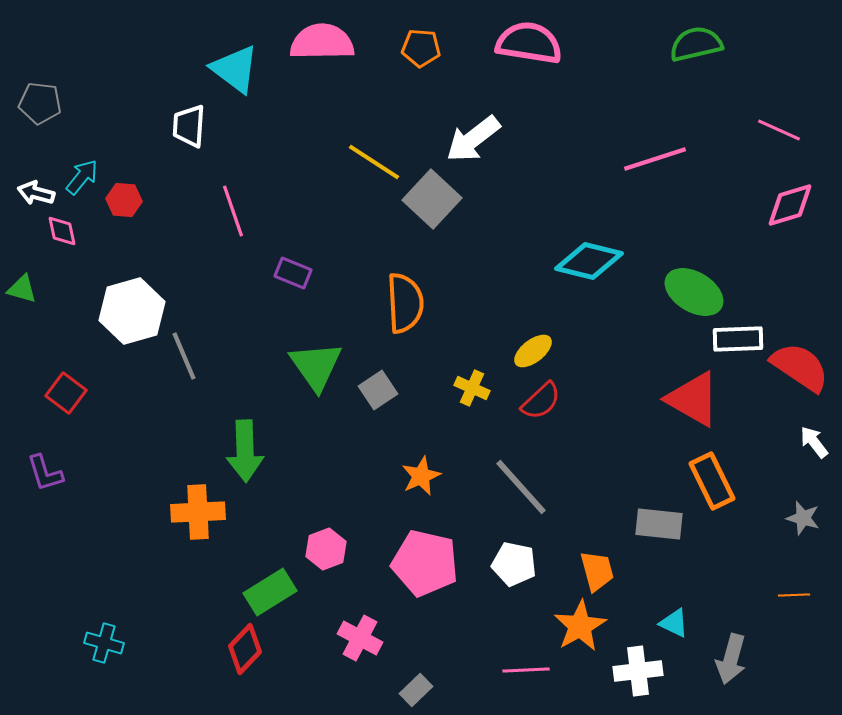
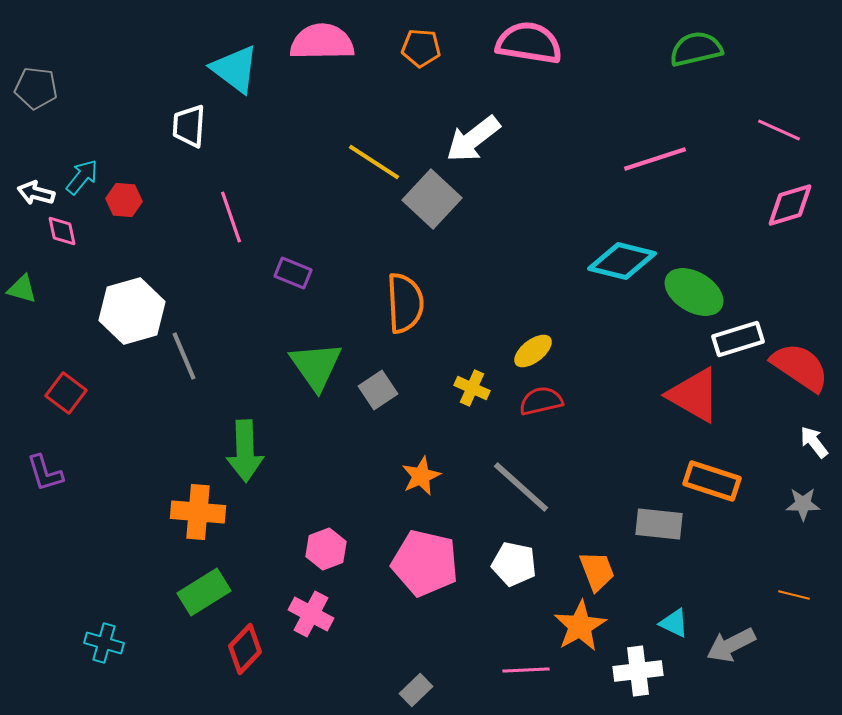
green semicircle at (696, 44): moved 5 px down
gray pentagon at (40, 103): moved 4 px left, 15 px up
pink line at (233, 211): moved 2 px left, 6 px down
cyan diamond at (589, 261): moved 33 px right
white rectangle at (738, 339): rotated 15 degrees counterclockwise
red triangle at (693, 399): moved 1 px right, 4 px up
red semicircle at (541, 401): rotated 150 degrees counterclockwise
orange rectangle at (712, 481): rotated 46 degrees counterclockwise
gray line at (521, 487): rotated 6 degrees counterclockwise
orange cross at (198, 512): rotated 8 degrees clockwise
gray star at (803, 518): moved 14 px up; rotated 16 degrees counterclockwise
orange trapezoid at (597, 571): rotated 6 degrees counterclockwise
green rectangle at (270, 592): moved 66 px left
orange line at (794, 595): rotated 16 degrees clockwise
pink cross at (360, 638): moved 49 px left, 24 px up
gray arrow at (731, 659): moved 14 px up; rotated 48 degrees clockwise
